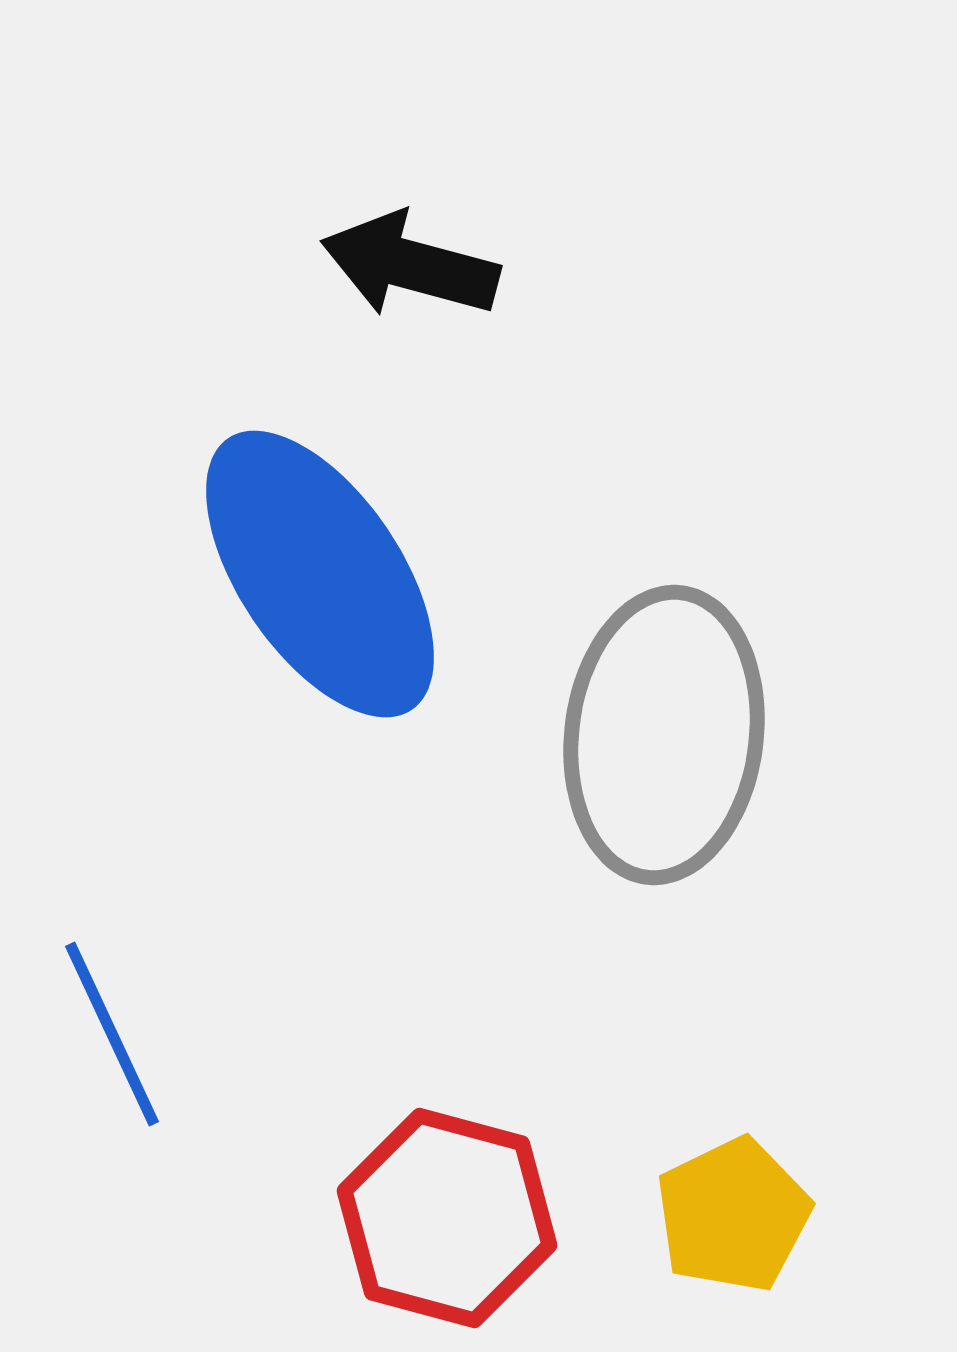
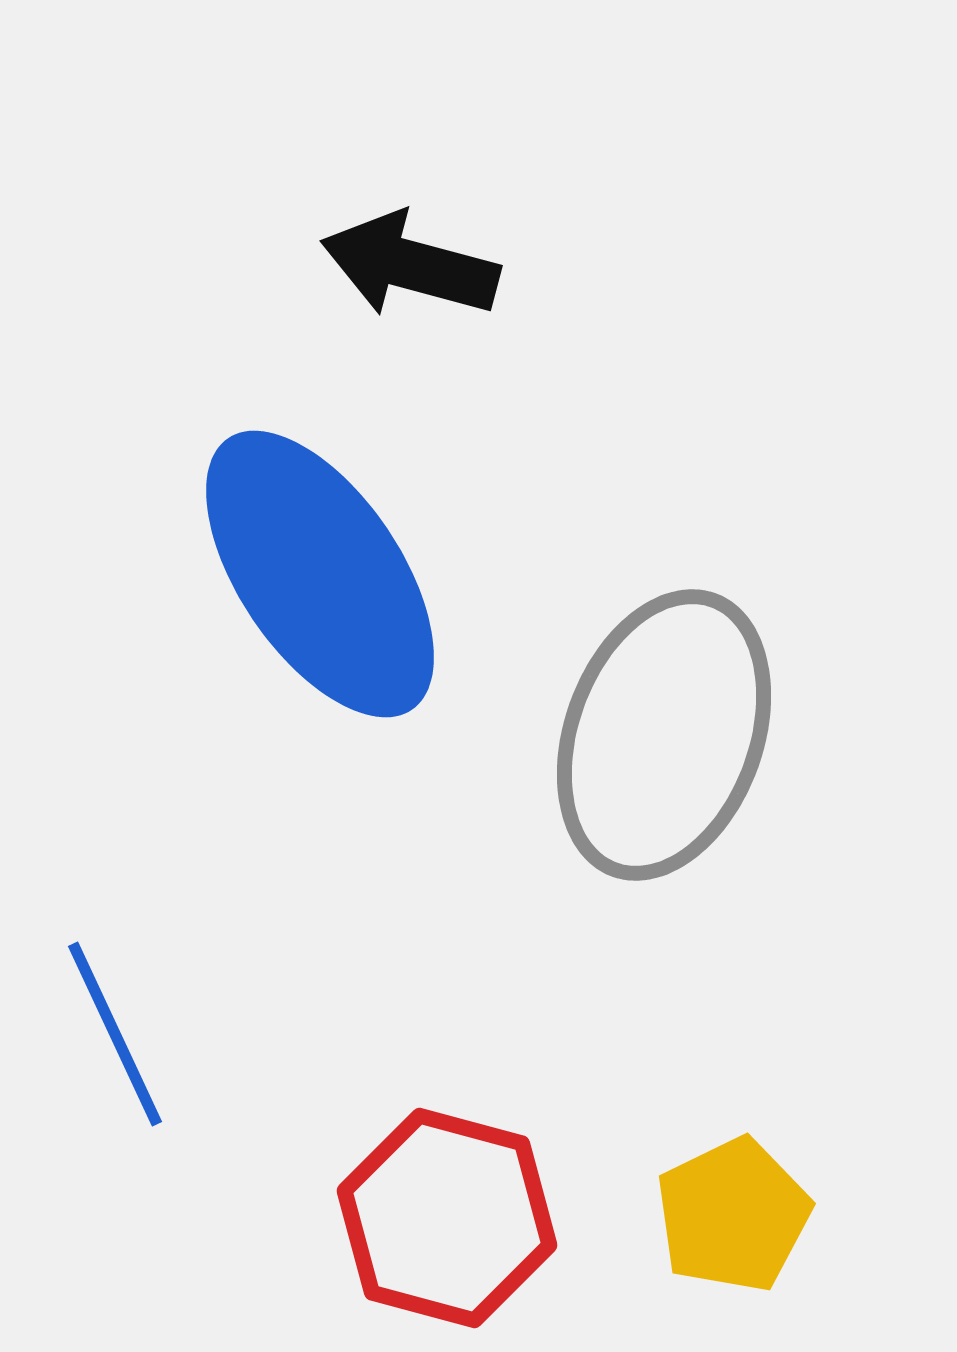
gray ellipse: rotated 13 degrees clockwise
blue line: moved 3 px right
